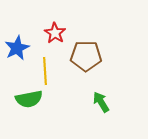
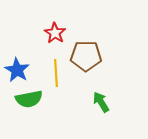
blue star: moved 22 px down; rotated 15 degrees counterclockwise
yellow line: moved 11 px right, 2 px down
